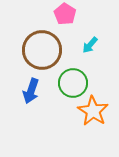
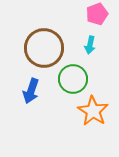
pink pentagon: moved 32 px right; rotated 20 degrees clockwise
cyan arrow: rotated 30 degrees counterclockwise
brown circle: moved 2 px right, 2 px up
green circle: moved 4 px up
